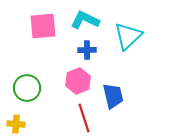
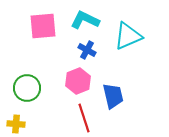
cyan triangle: rotated 20 degrees clockwise
blue cross: rotated 30 degrees clockwise
